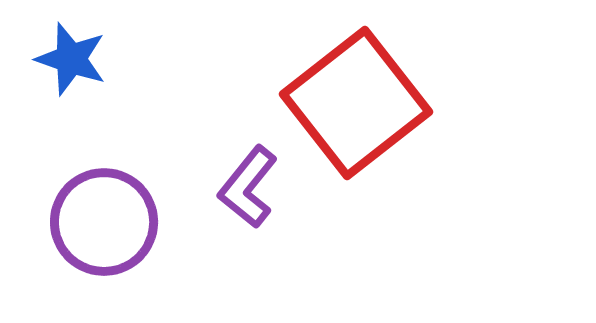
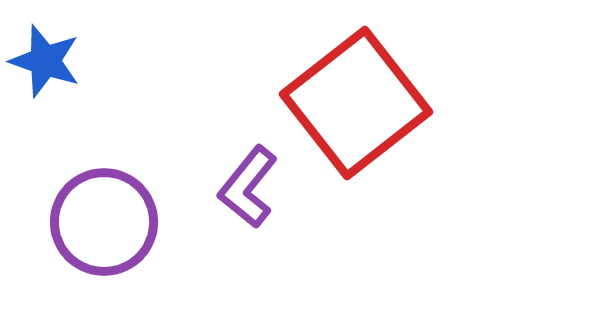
blue star: moved 26 px left, 2 px down
